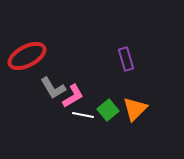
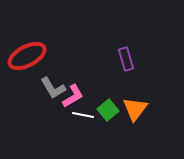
orange triangle: rotated 8 degrees counterclockwise
